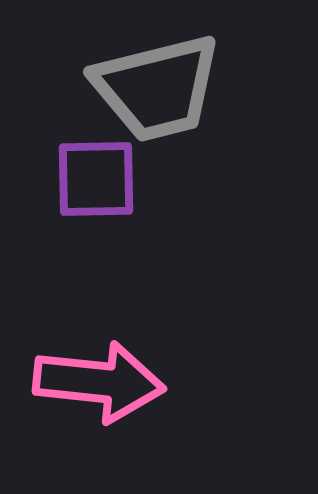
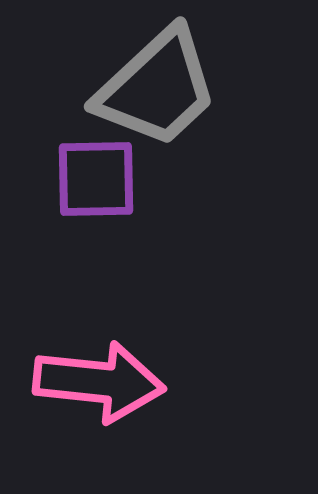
gray trapezoid: rotated 29 degrees counterclockwise
